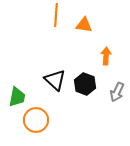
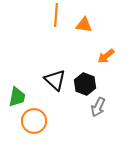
orange arrow: rotated 132 degrees counterclockwise
gray arrow: moved 19 px left, 15 px down
orange circle: moved 2 px left, 1 px down
